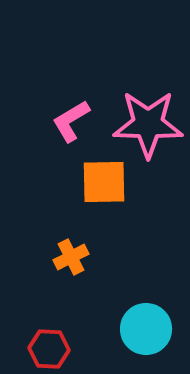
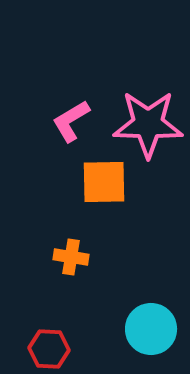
orange cross: rotated 36 degrees clockwise
cyan circle: moved 5 px right
